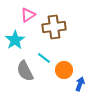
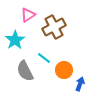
brown cross: rotated 20 degrees counterclockwise
